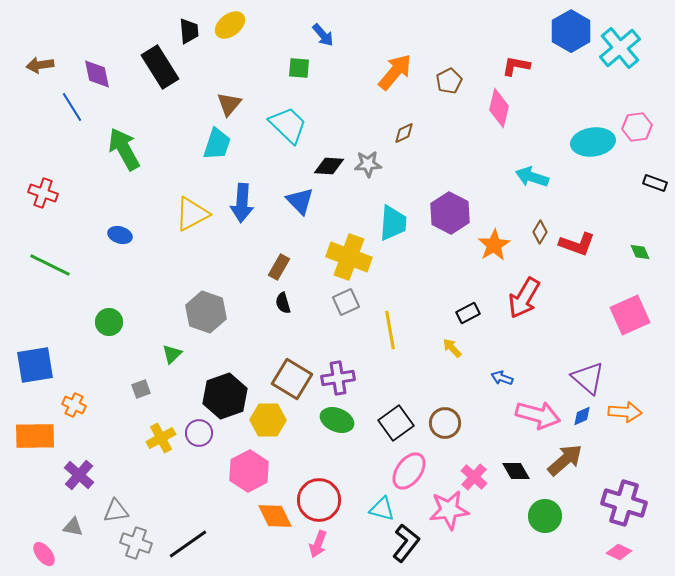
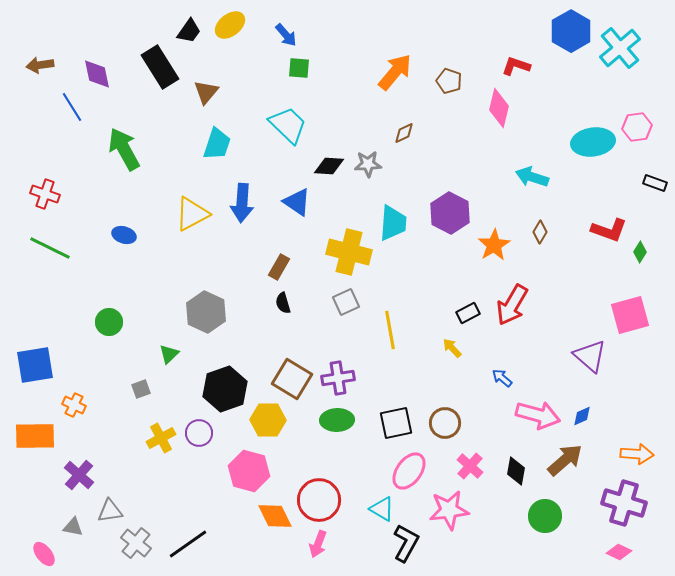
black trapezoid at (189, 31): rotated 40 degrees clockwise
blue arrow at (323, 35): moved 37 px left
red L-shape at (516, 66): rotated 8 degrees clockwise
brown pentagon at (449, 81): rotated 25 degrees counterclockwise
brown triangle at (229, 104): moved 23 px left, 12 px up
red cross at (43, 193): moved 2 px right, 1 px down
blue triangle at (300, 201): moved 3 px left, 1 px down; rotated 12 degrees counterclockwise
blue ellipse at (120, 235): moved 4 px right
red L-shape at (577, 244): moved 32 px right, 14 px up
green diamond at (640, 252): rotated 55 degrees clockwise
yellow cross at (349, 257): moved 5 px up; rotated 6 degrees counterclockwise
green line at (50, 265): moved 17 px up
red arrow at (524, 298): moved 12 px left, 7 px down
gray hexagon at (206, 312): rotated 6 degrees clockwise
pink square at (630, 315): rotated 9 degrees clockwise
green triangle at (172, 354): moved 3 px left
blue arrow at (502, 378): rotated 20 degrees clockwise
purple triangle at (588, 378): moved 2 px right, 22 px up
black hexagon at (225, 396): moved 7 px up
orange arrow at (625, 412): moved 12 px right, 42 px down
green ellipse at (337, 420): rotated 24 degrees counterclockwise
black square at (396, 423): rotated 24 degrees clockwise
pink hexagon at (249, 471): rotated 18 degrees counterclockwise
black diamond at (516, 471): rotated 40 degrees clockwise
pink cross at (474, 477): moved 4 px left, 11 px up
cyan triangle at (382, 509): rotated 16 degrees clockwise
gray triangle at (116, 511): moved 6 px left
gray cross at (136, 543): rotated 20 degrees clockwise
black L-shape at (406, 543): rotated 9 degrees counterclockwise
